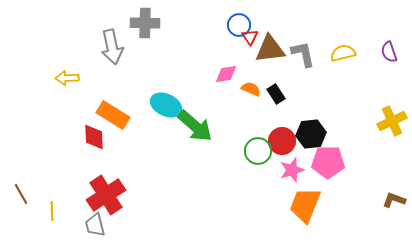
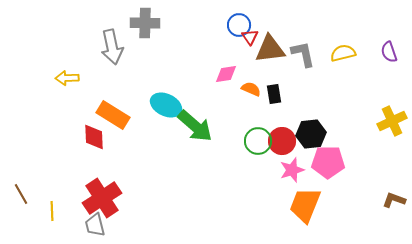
black rectangle: moved 2 px left; rotated 24 degrees clockwise
green circle: moved 10 px up
red cross: moved 4 px left, 3 px down
